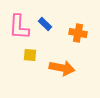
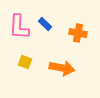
yellow square: moved 5 px left, 7 px down; rotated 16 degrees clockwise
